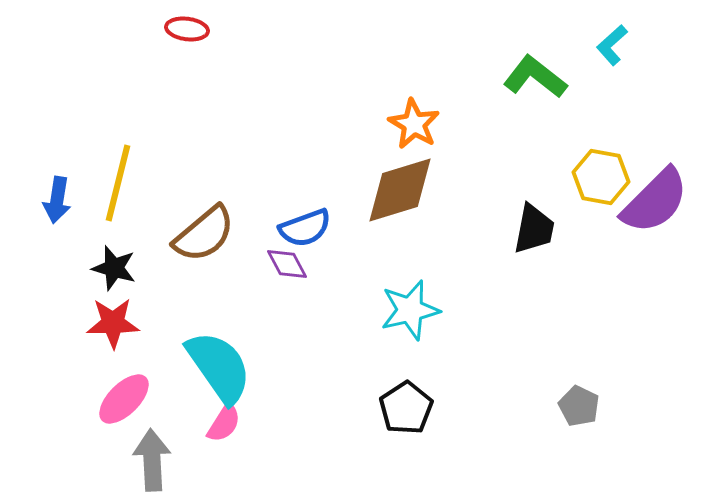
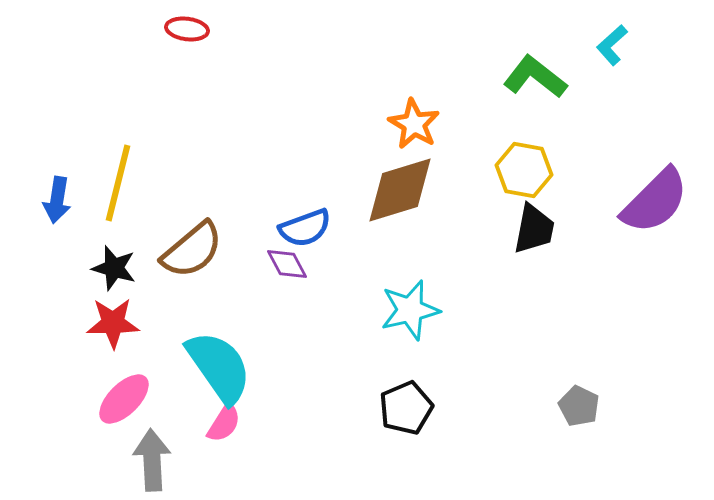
yellow hexagon: moved 77 px left, 7 px up
brown semicircle: moved 12 px left, 16 px down
black pentagon: rotated 10 degrees clockwise
